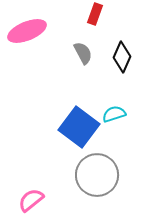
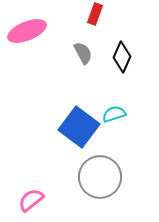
gray circle: moved 3 px right, 2 px down
